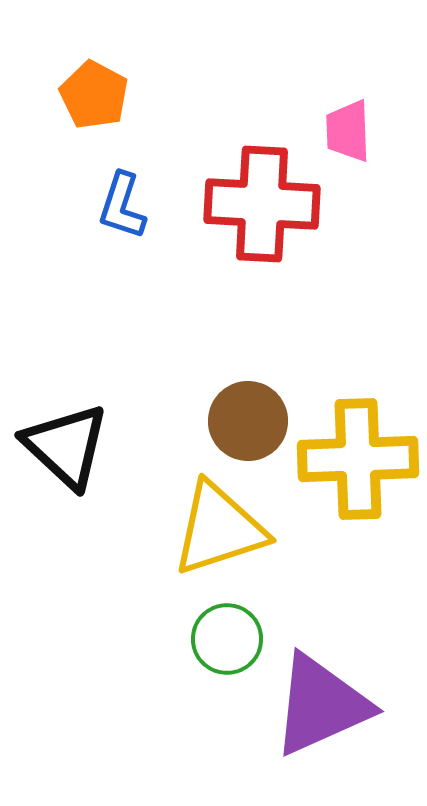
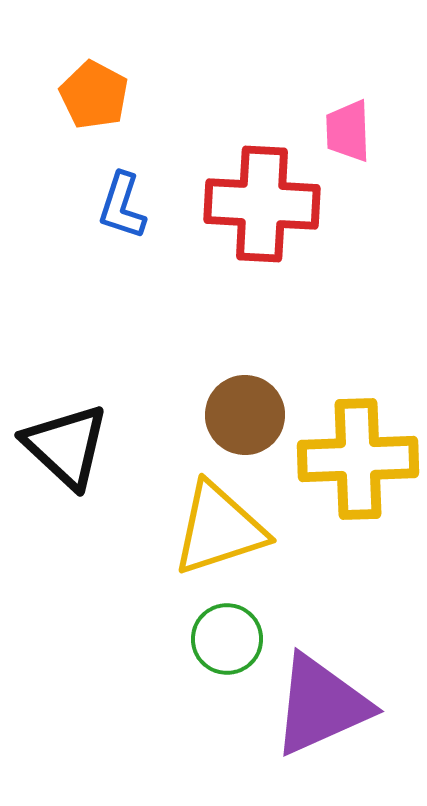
brown circle: moved 3 px left, 6 px up
